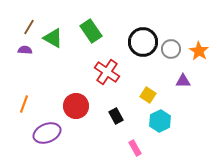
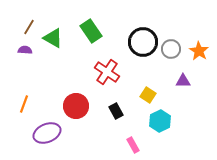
black rectangle: moved 5 px up
pink rectangle: moved 2 px left, 3 px up
